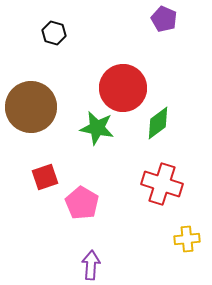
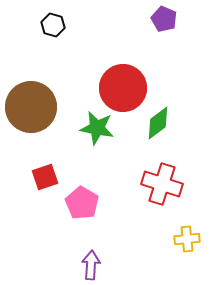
black hexagon: moved 1 px left, 8 px up
